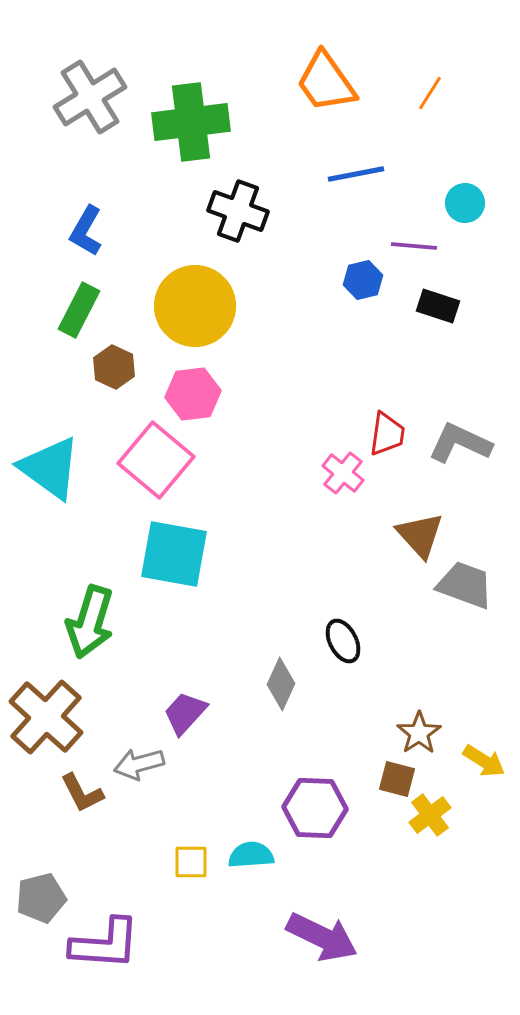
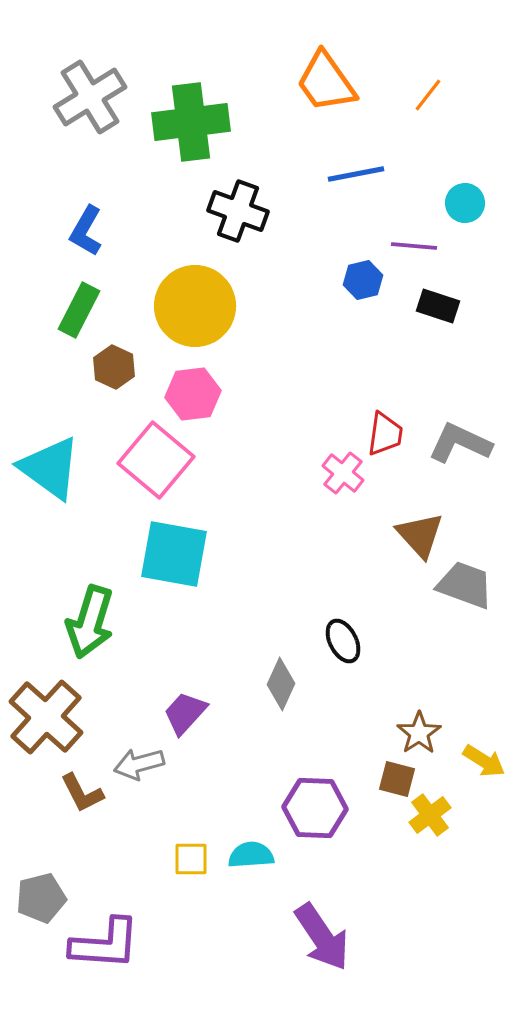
orange line: moved 2 px left, 2 px down; rotated 6 degrees clockwise
red trapezoid: moved 2 px left
yellow square: moved 3 px up
purple arrow: rotated 30 degrees clockwise
